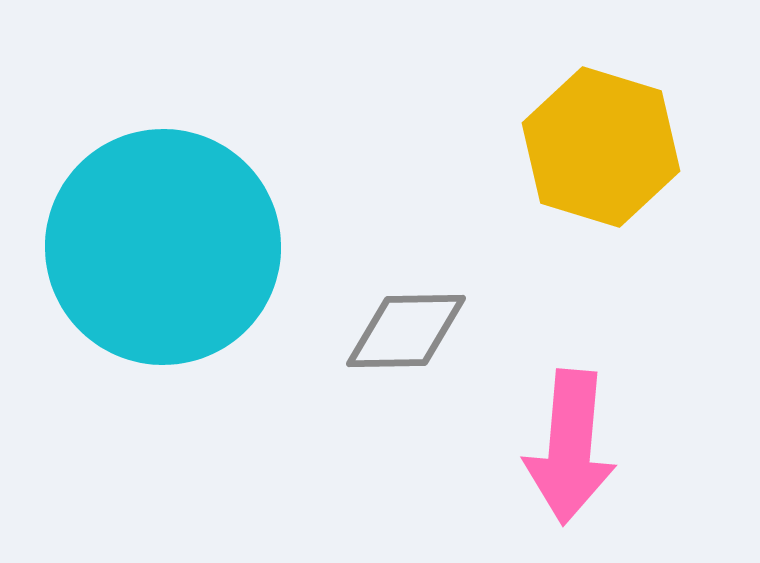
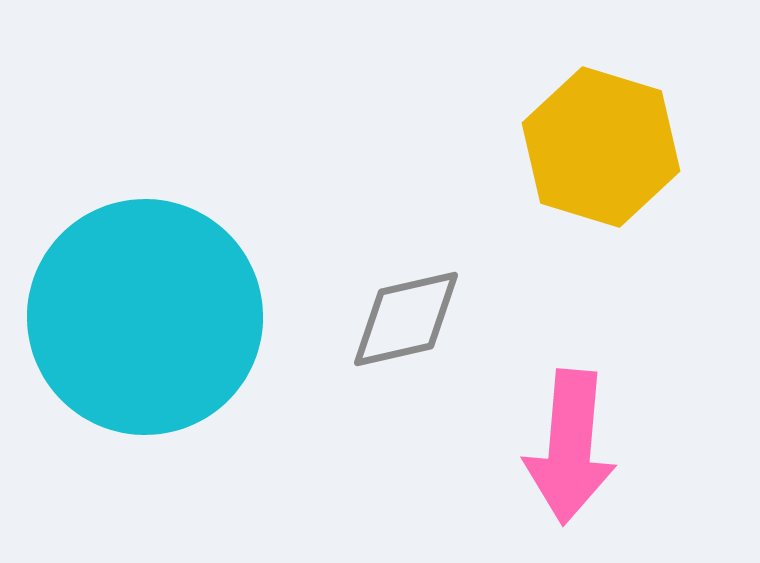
cyan circle: moved 18 px left, 70 px down
gray diamond: moved 12 px up; rotated 12 degrees counterclockwise
